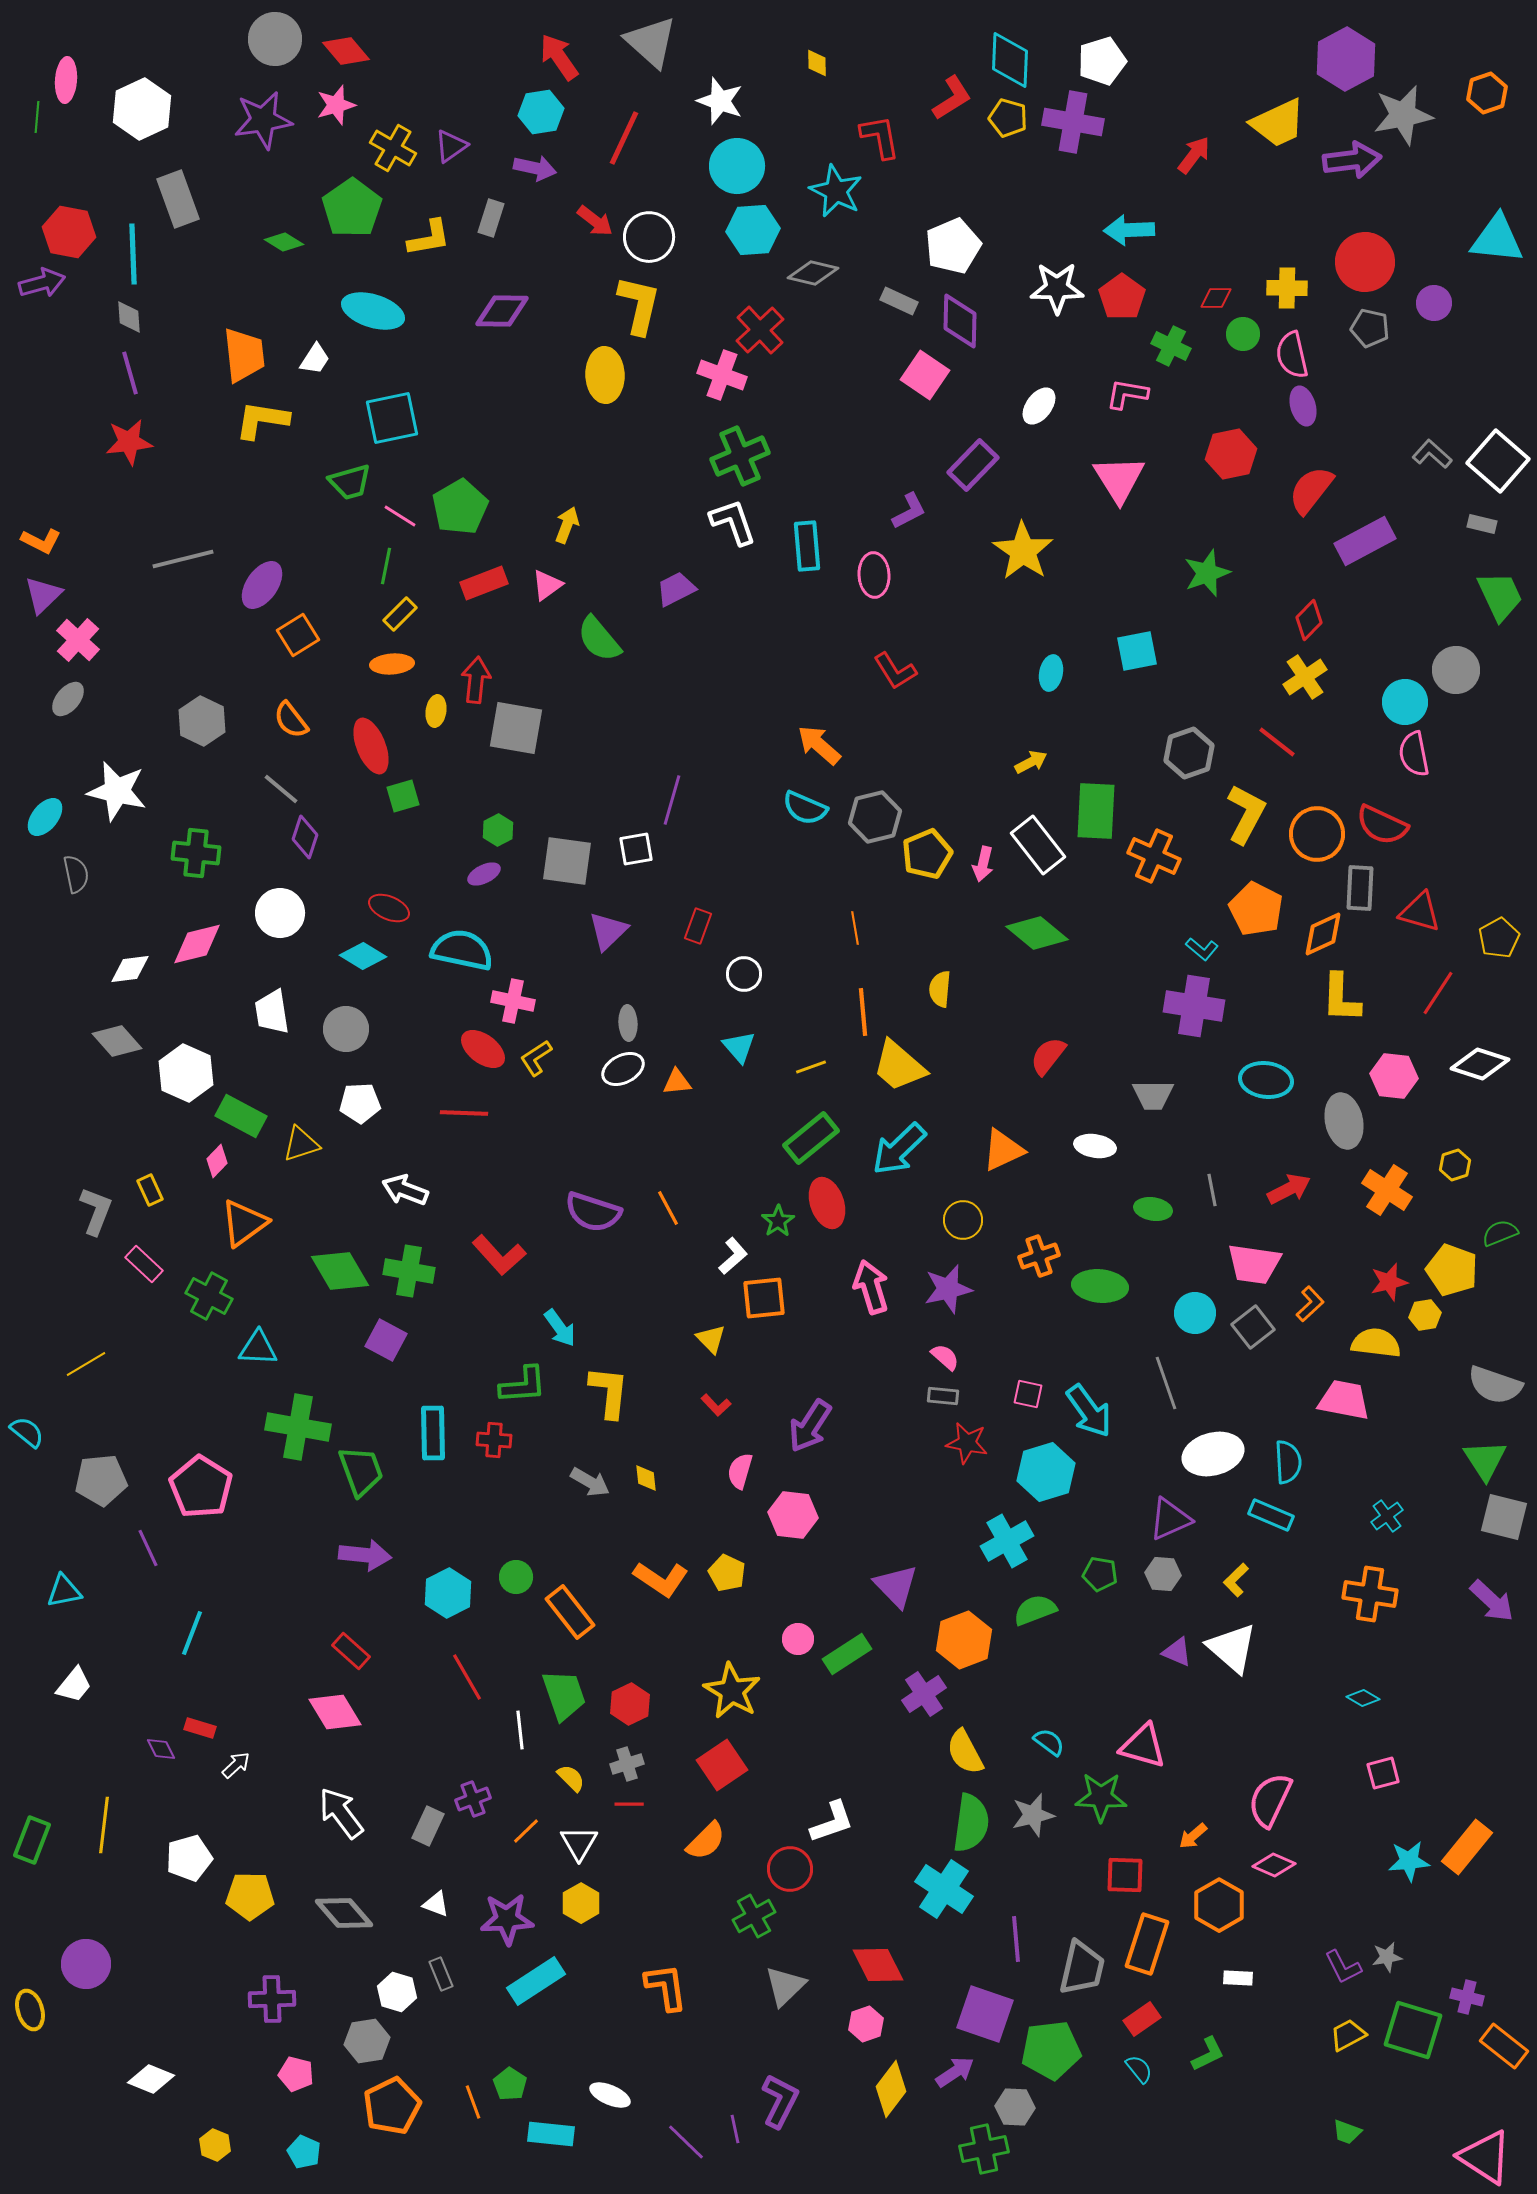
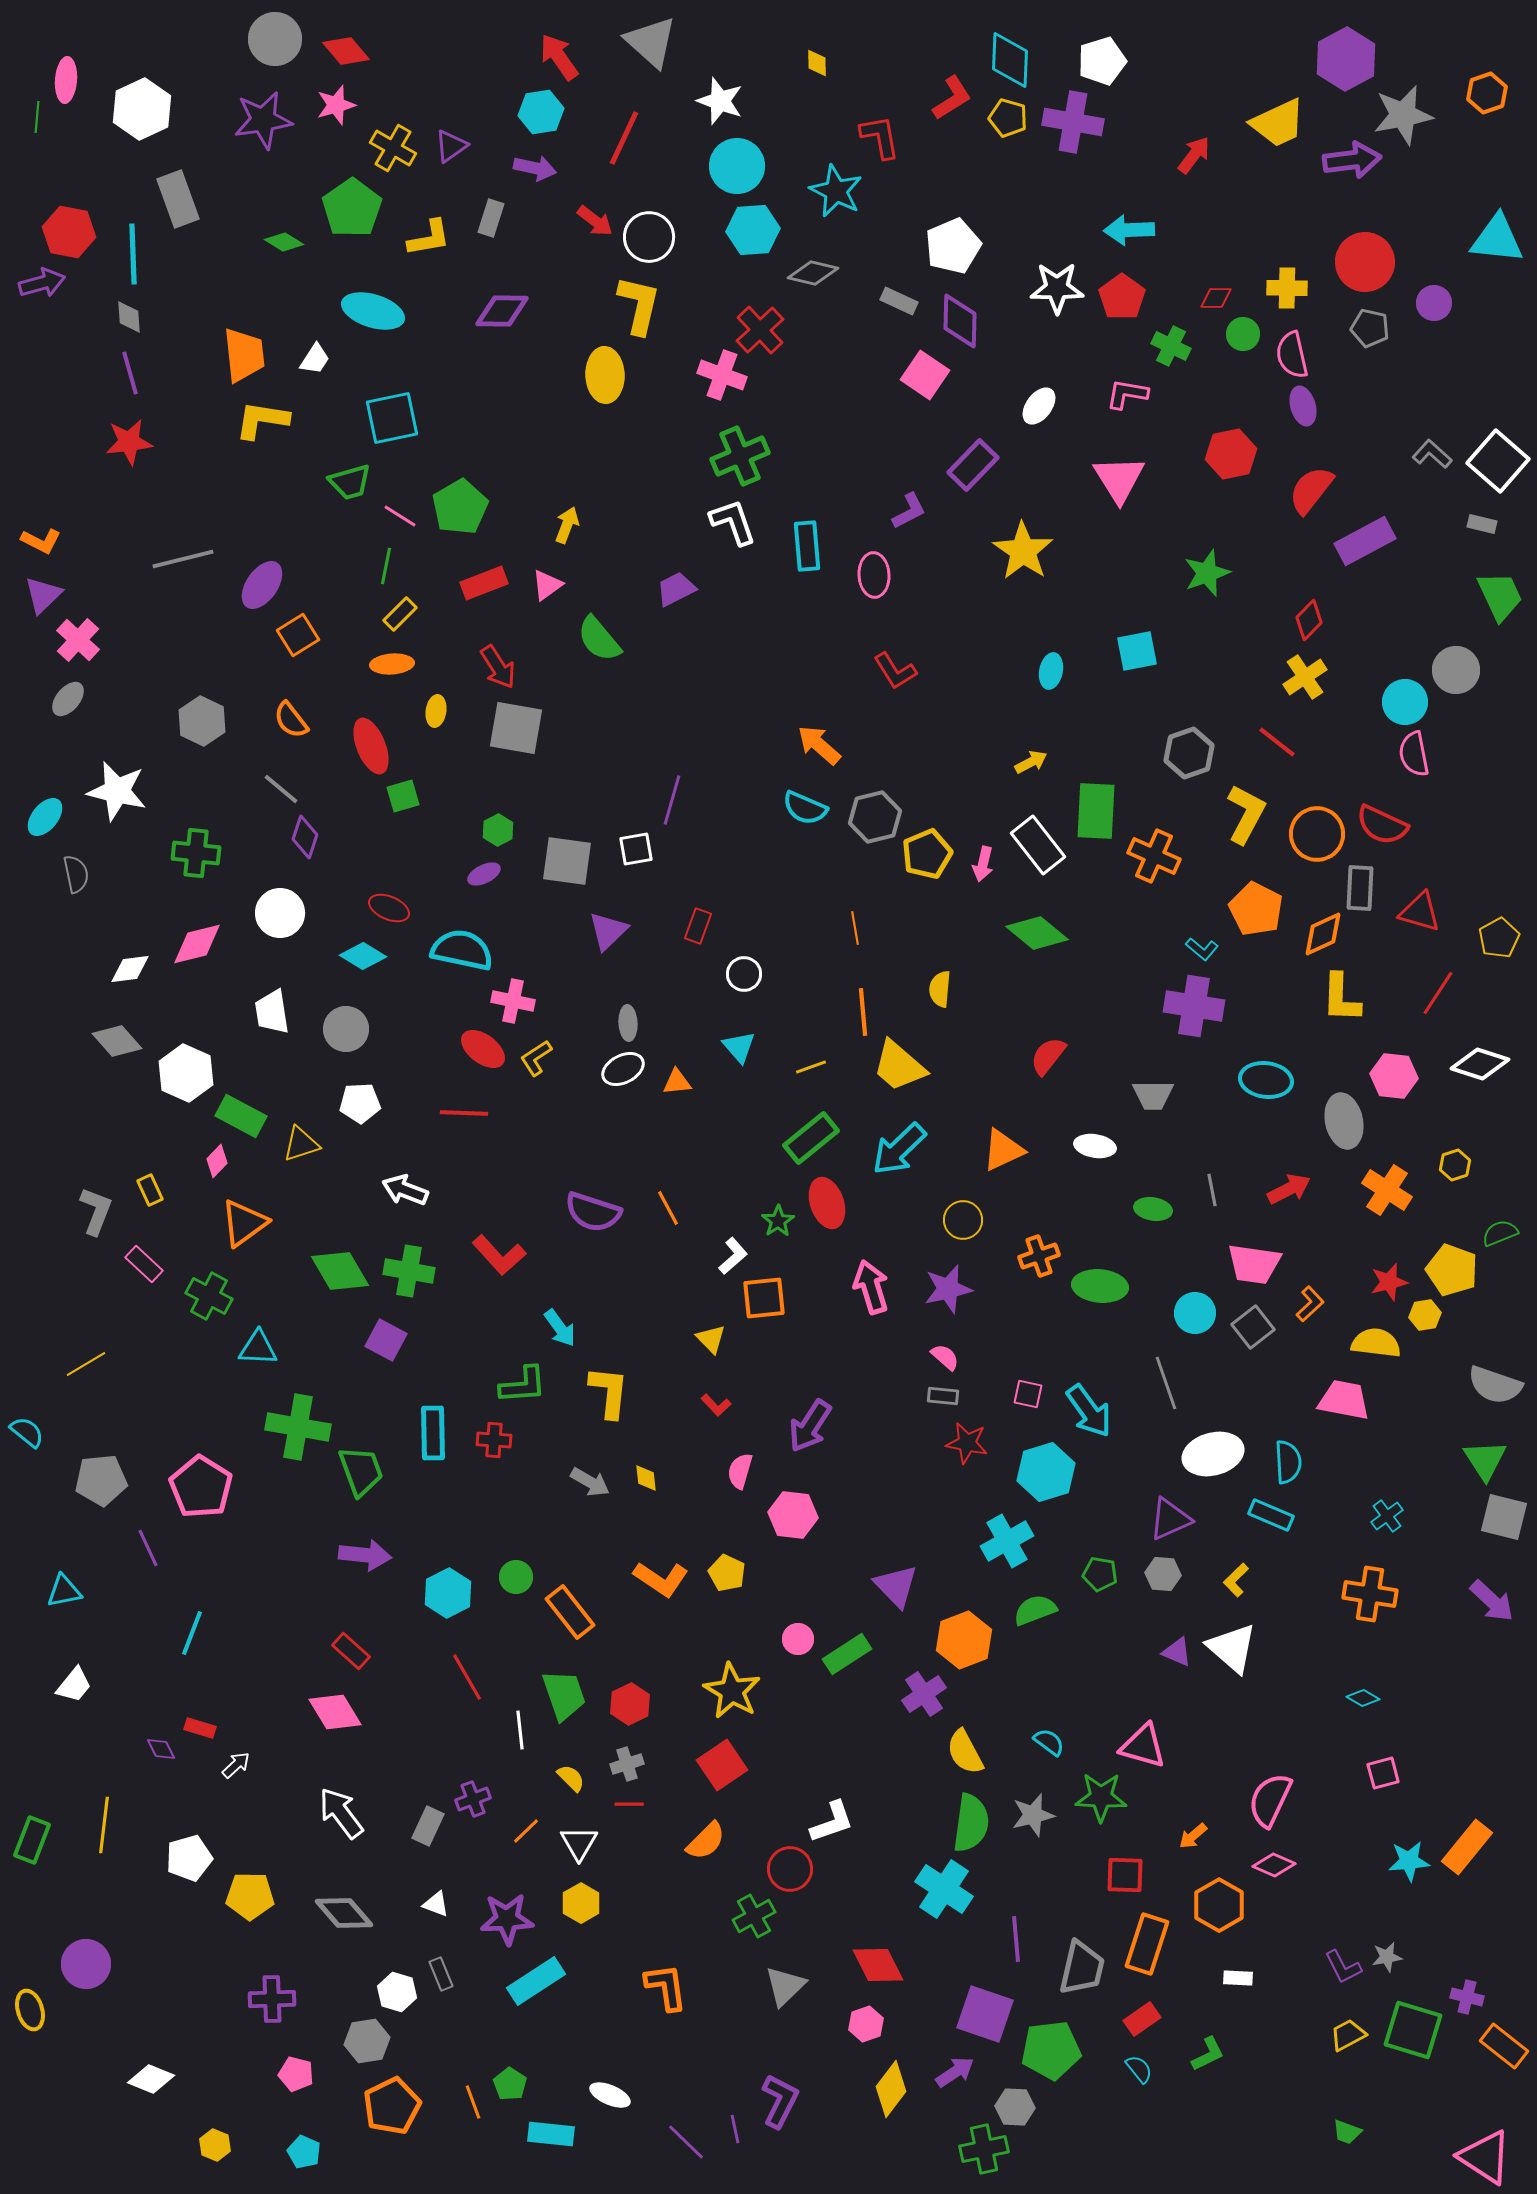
cyan ellipse at (1051, 673): moved 2 px up
red arrow at (476, 680): moved 22 px right, 13 px up; rotated 141 degrees clockwise
